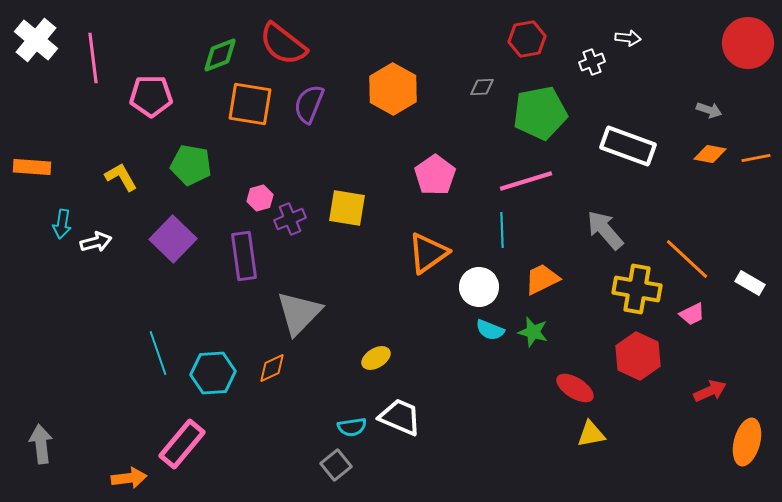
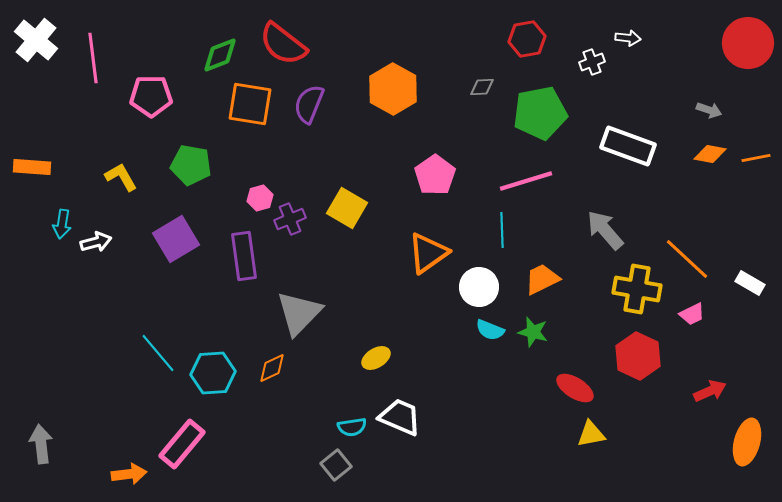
yellow square at (347, 208): rotated 21 degrees clockwise
purple square at (173, 239): moved 3 px right; rotated 15 degrees clockwise
cyan line at (158, 353): rotated 21 degrees counterclockwise
orange arrow at (129, 478): moved 4 px up
